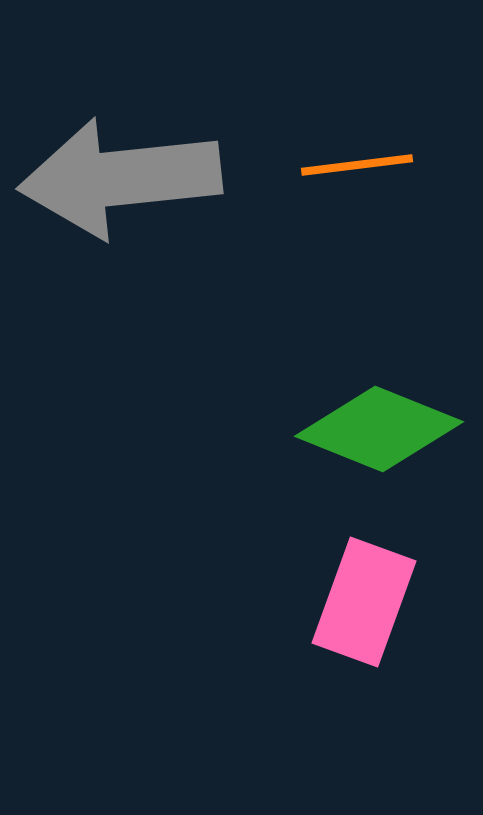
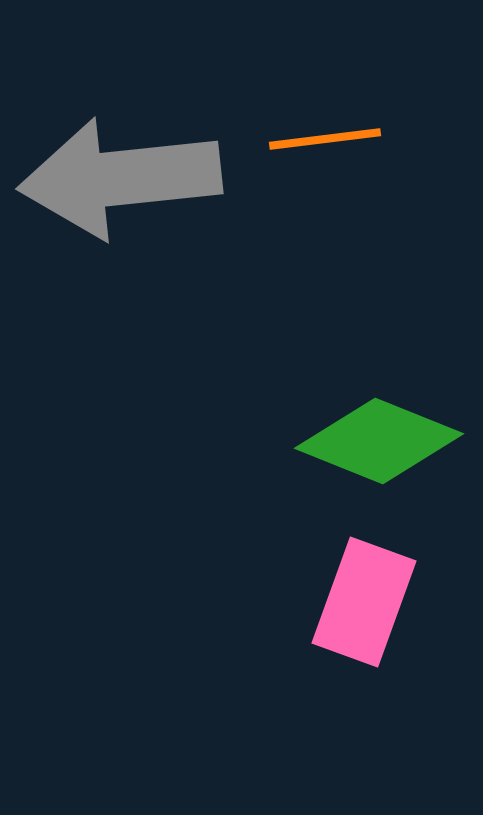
orange line: moved 32 px left, 26 px up
green diamond: moved 12 px down
